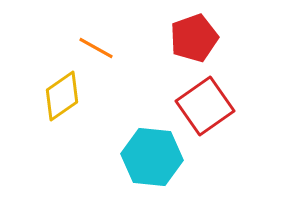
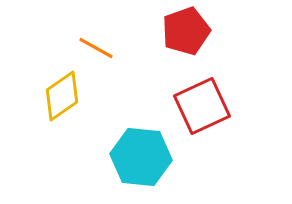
red pentagon: moved 8 px left, 7 px up
red square: moved 3 px left; rotated 10 degrees clockwise
cyan hexagon: moved 11 px left
